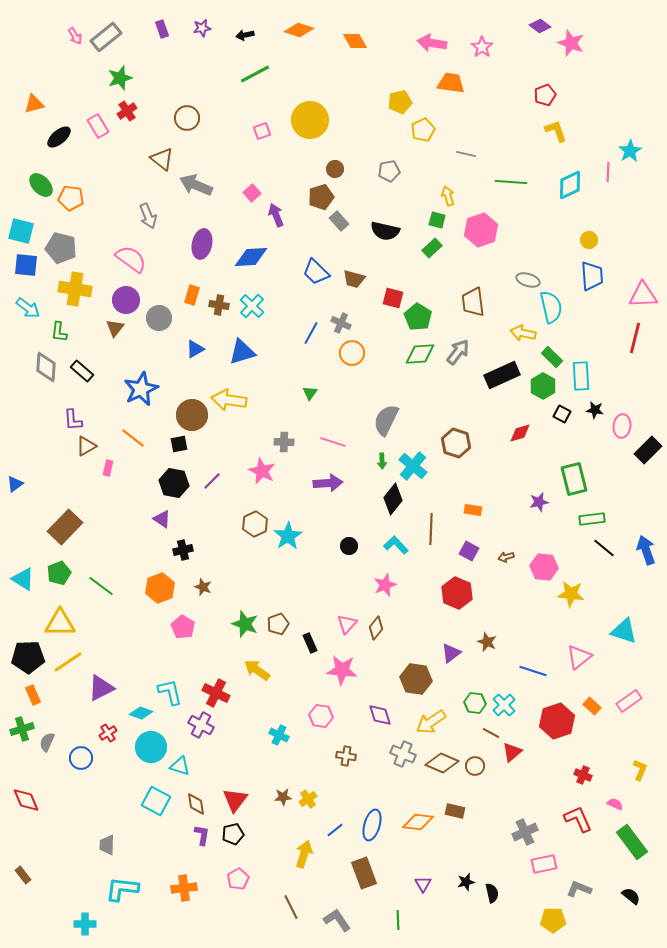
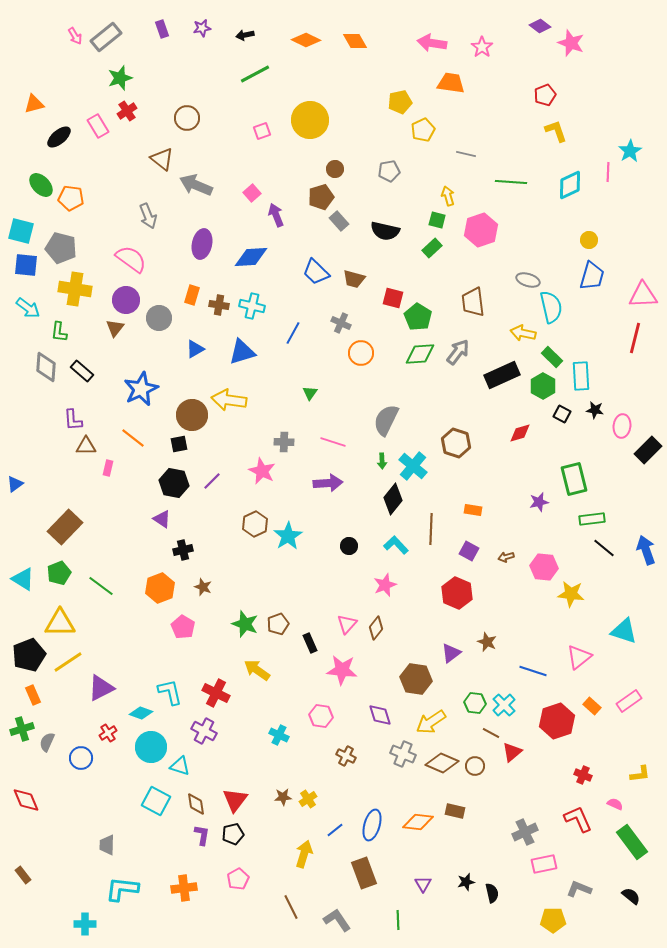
orange diamond at (299, 30): moved 7 px right, 10 px down; rotated 8 degrees clockwise
blue trapezoid at (592, 276): rotated 20 degrees clockwise
cyan cross at (252, 306): rotated 30 degrees counterclockwise
blue line at (311, 333): moved 18 px left
orange circle at (352, 353): moved 9 px right
brown triangle at (86, 446): rotated 30 degrees clockwise
black pentagon at (28, 657): moved 1 px right, 2 px up; rotated 20 degrees counterclockwise
purple cross at (201, 725): moved 3 px right, 6 px down
brown cross at (346, 756): rotated 18 degrees clockwise
yellow L-shape at (640, 770): moved 4 px down; rotated 60 degrees clockwise
